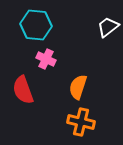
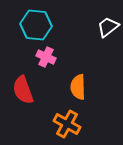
pink cross: moved 2 px up
orange semicircle: rotated 20 degrees counterclockwise
orange cross: moved 14 px left, 2 px down; rotated 16 degrees clockwise
